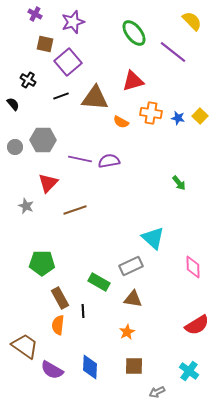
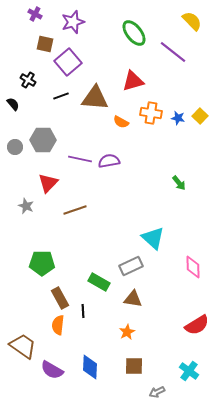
brown trapezoid at (25, 346): moved 2 px left
